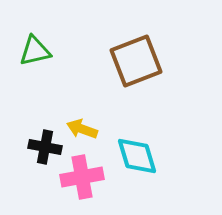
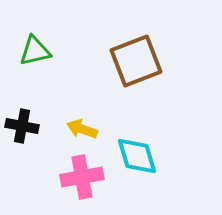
black cross: moved 23 px left, 21 px up
